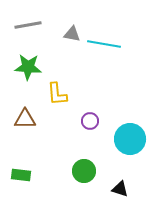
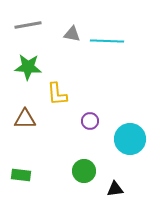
cyan line: moved 3 px right, 3 px up; rotated 8 degrees counterclockwise
black triangle: moved 5 px left; rotated 24 degrees counterclockwise
